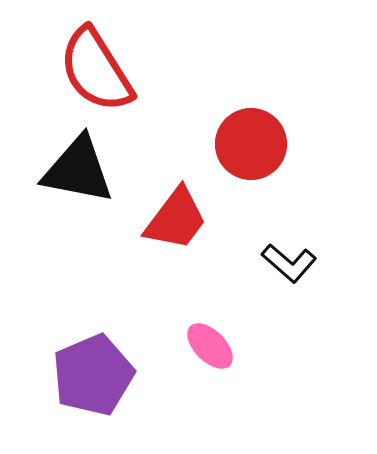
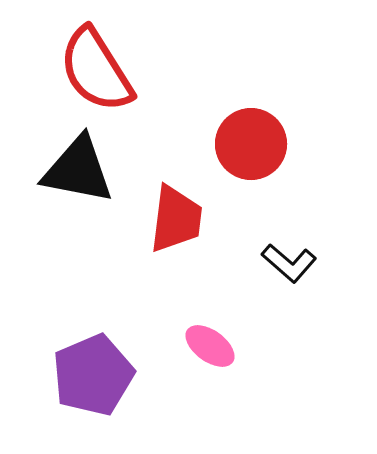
red trapezoid: rotated 30 degrees counterclockwise
pink ellipse: rotated 9 degrees counterclockwise
